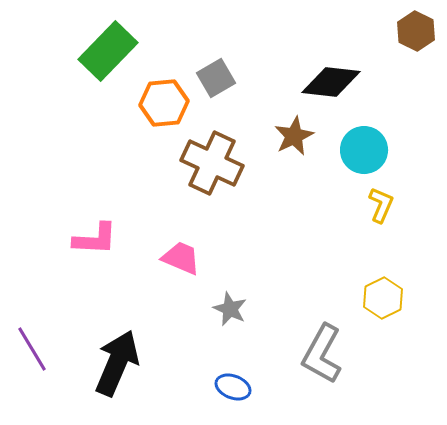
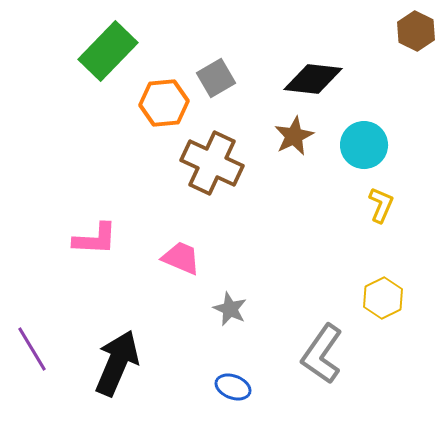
black diamond: moved 18 px left, 3 px up
cyan circle: moved 5 px up
gray L-shape: rotated 6 degrees clockwise
